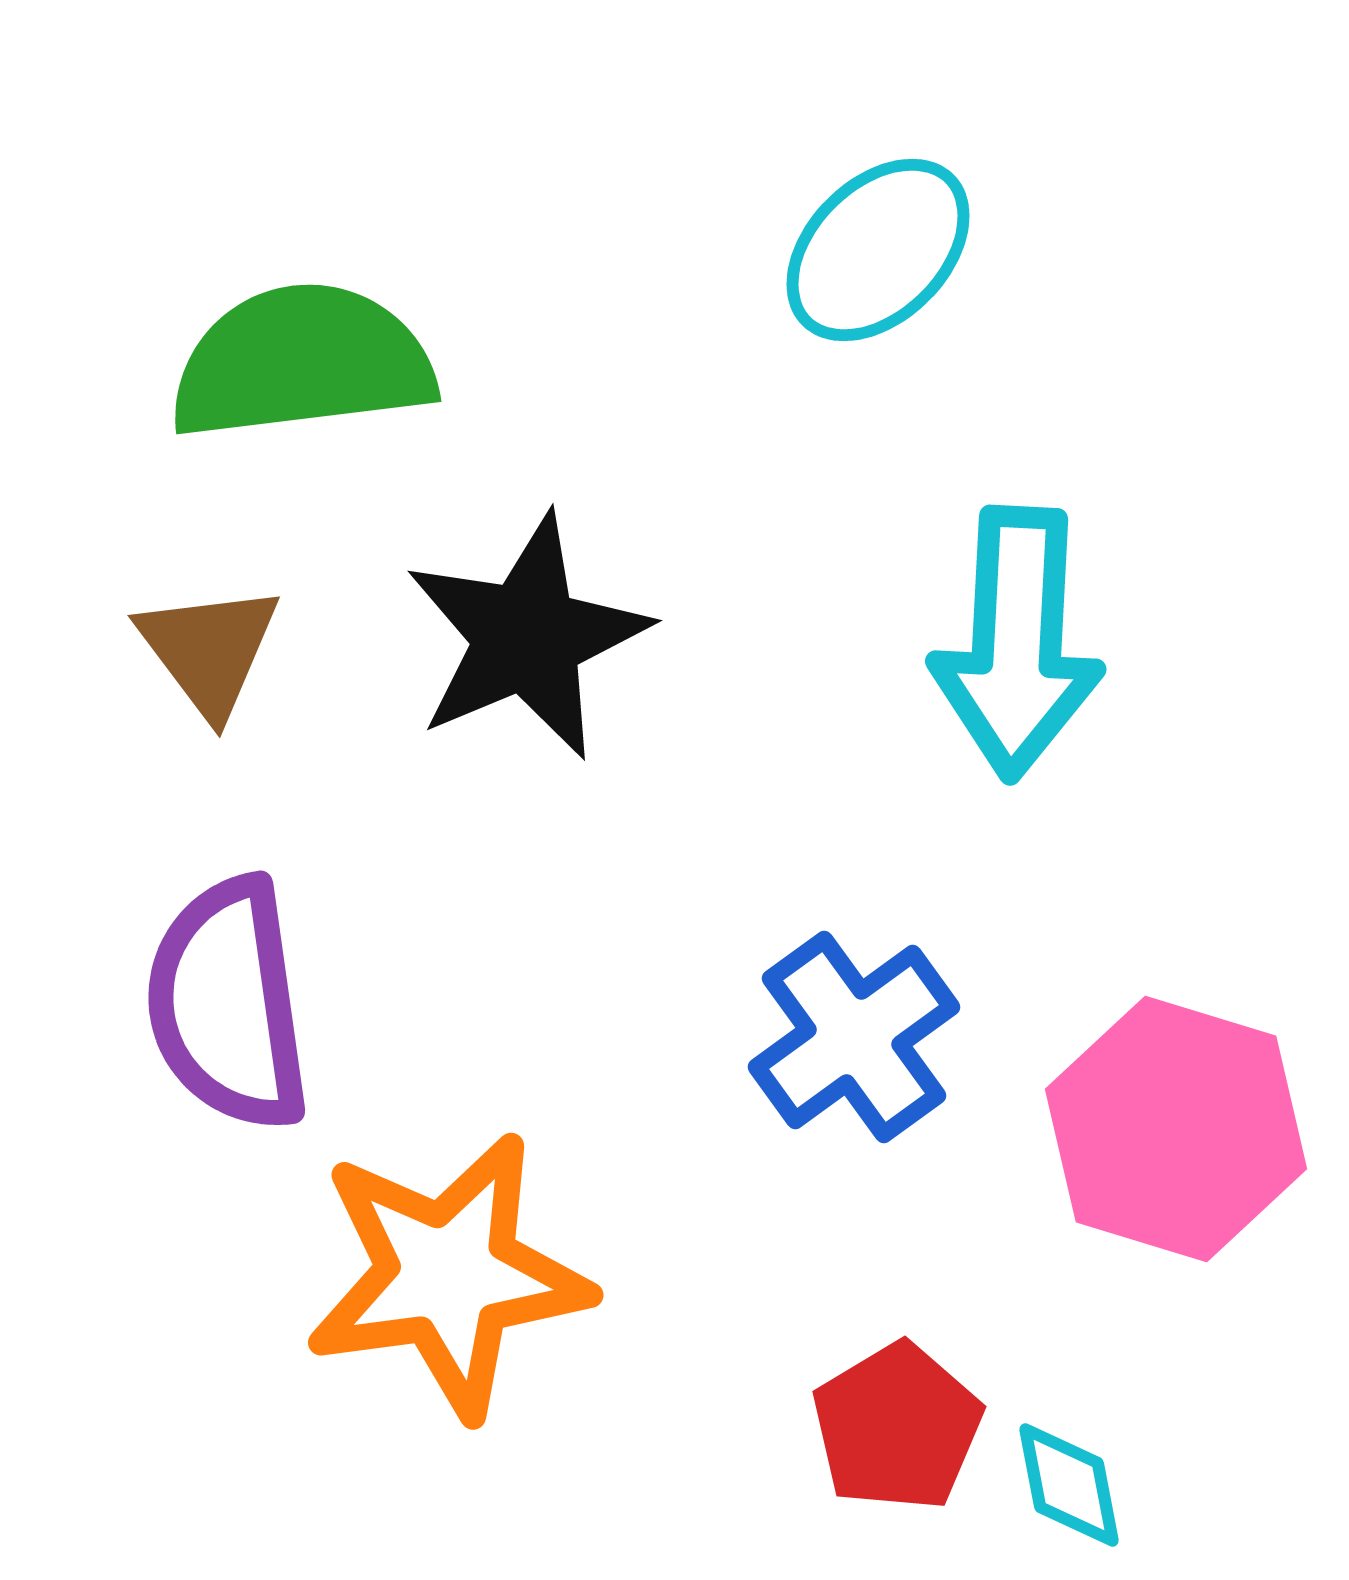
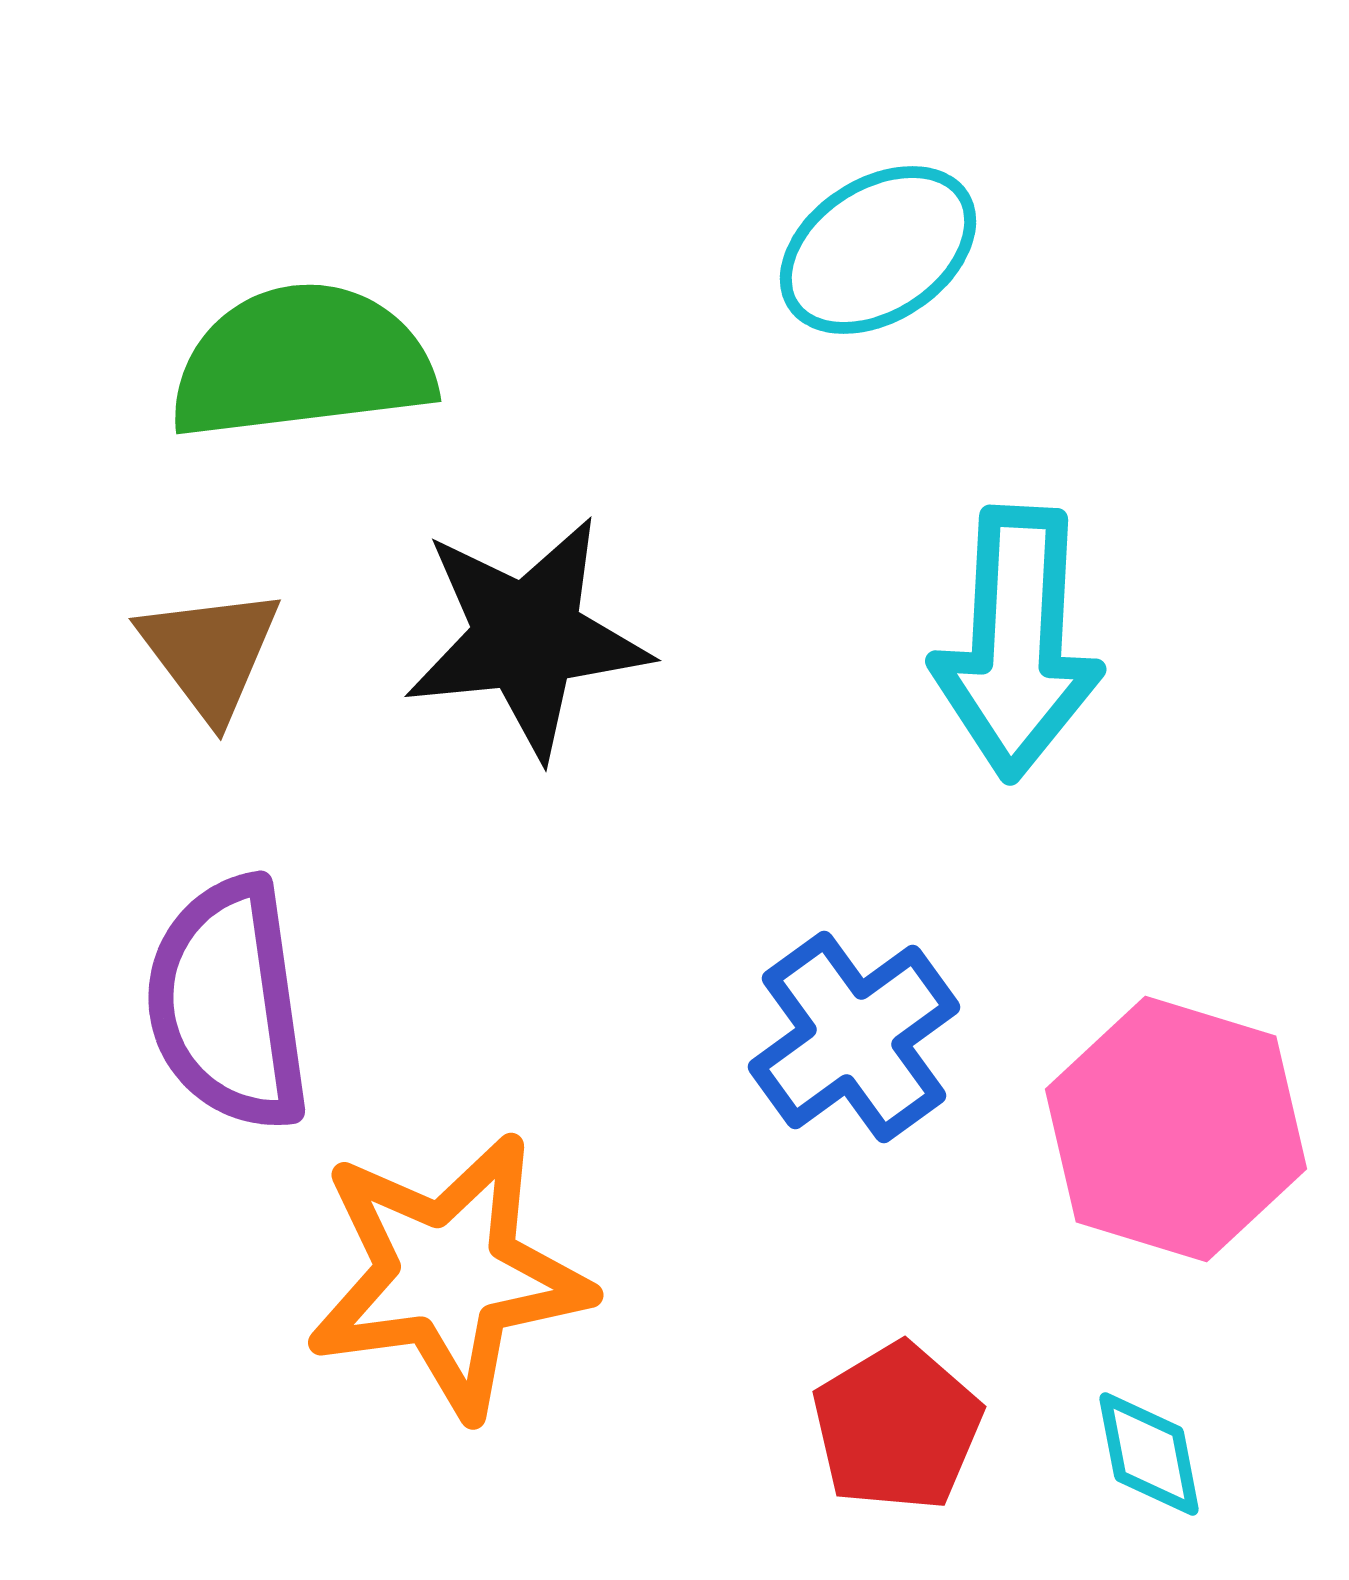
cyan ellipse: rotated 12 degrees clockwise
black star: rotated 17 degrees clockwise
brown triangle: moved 1 px right, 3 px down
cyan diamond: moved 80 px right, 31 px up
